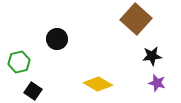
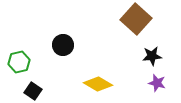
black circle: moved 6 px right, 6 px down
